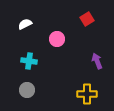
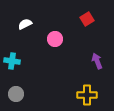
pink circle: moved 2 px left
cyan cross: moved 17 px left
gray circle: moved 11 px left, 4 px down
yellow cross: moved 1 px down
